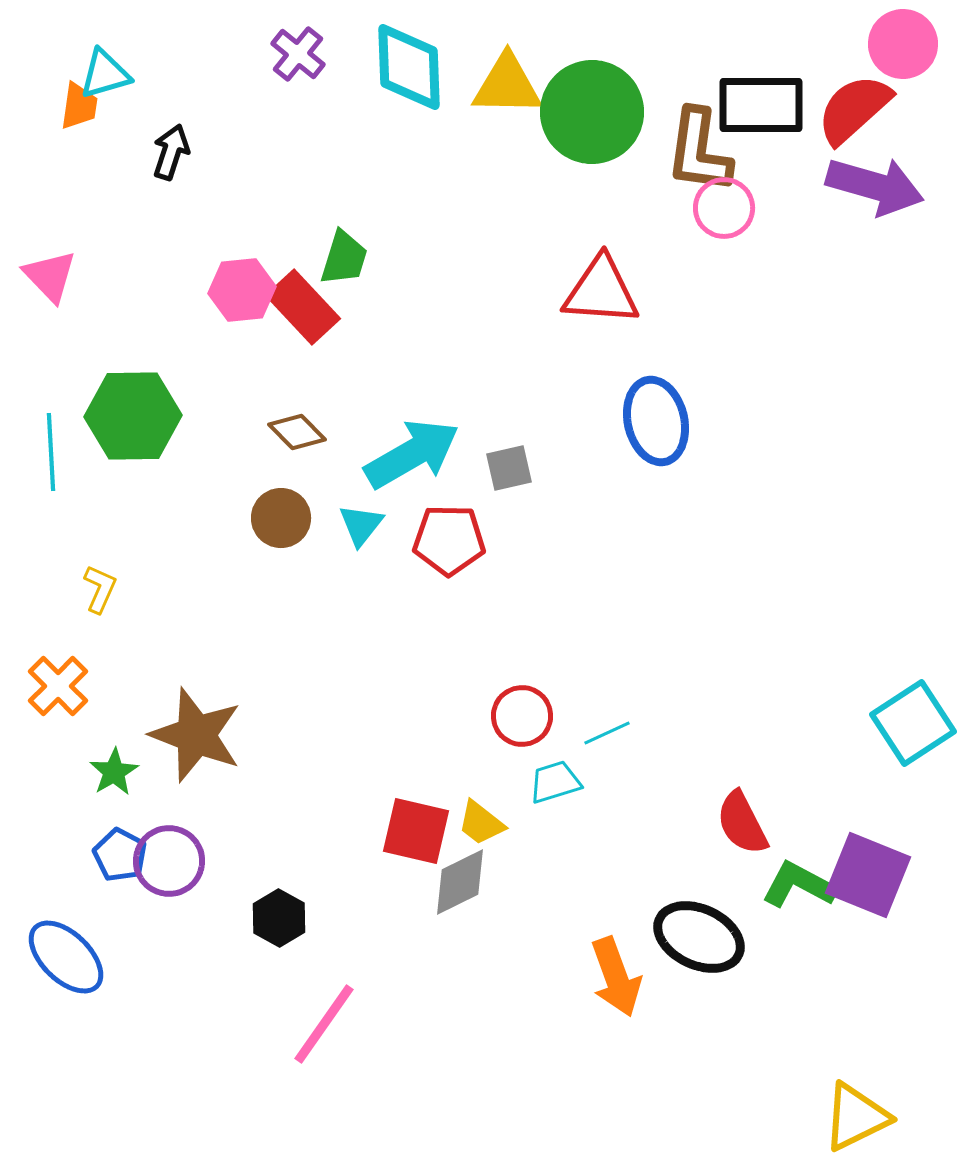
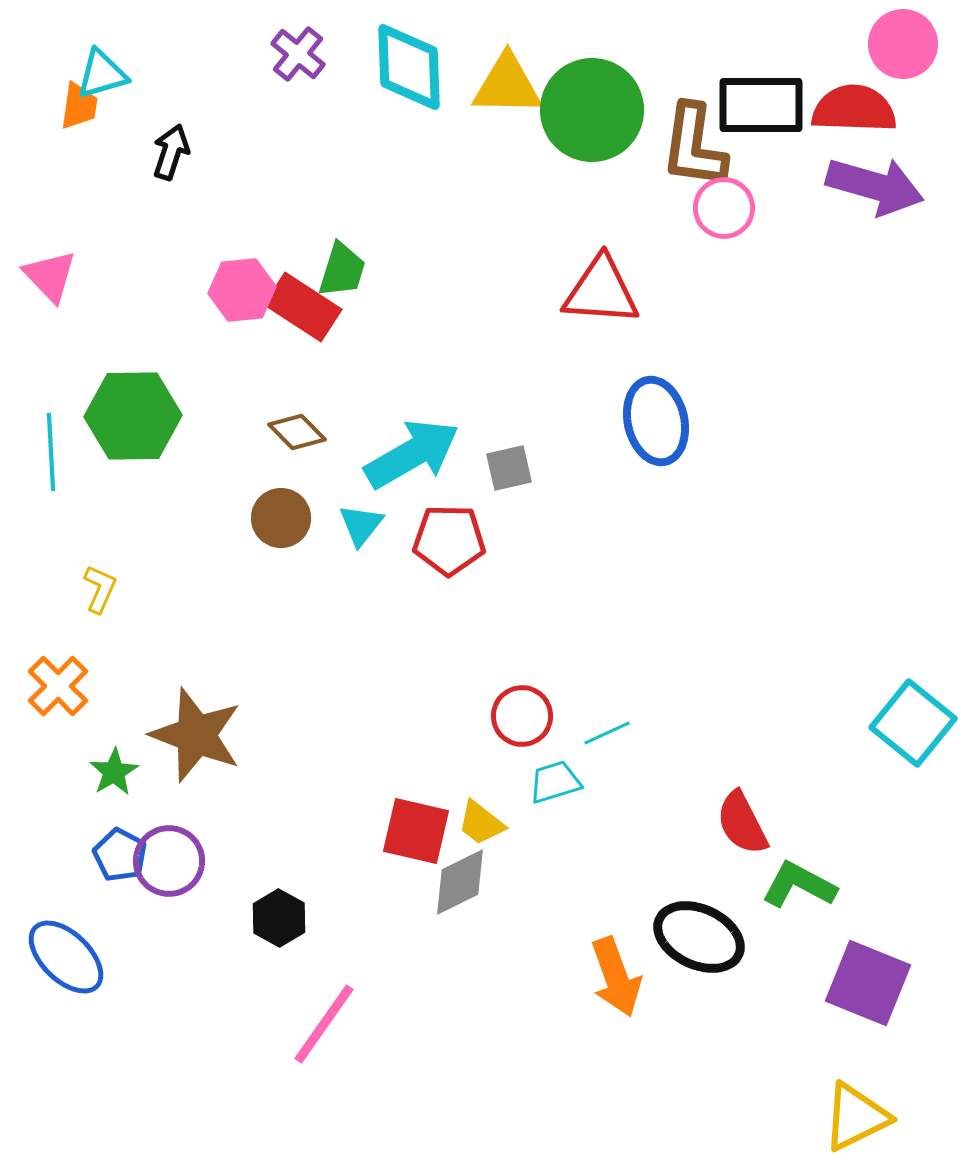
cyan triangle at (105, 74): moved 3 px left
red semicircle at (854, 109): rotated 44 degrees clockwise
green circle at (592, 112): moved 2 px up
brown L-shape at (699, 151): moved 5 px left, 5 px up
green trapezoid at (344, 258): moved 2 px left, 12 px down
red rectangle at (303, 307): rotated 14 degrees counterclockwise
cyan square at (913, 723): rotated 18 degrees counterclockwise
purple square at (868, 875): moved 108 px down
